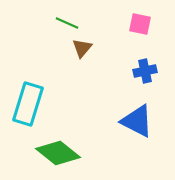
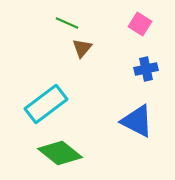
pink square: rotated 20 degrees clockwise
blue cross: moved 1 px right, 2 px up
cyan rectangle: moved 18 px right; rotated 36 degrees clockwise
green diamond: moved 2 px right
